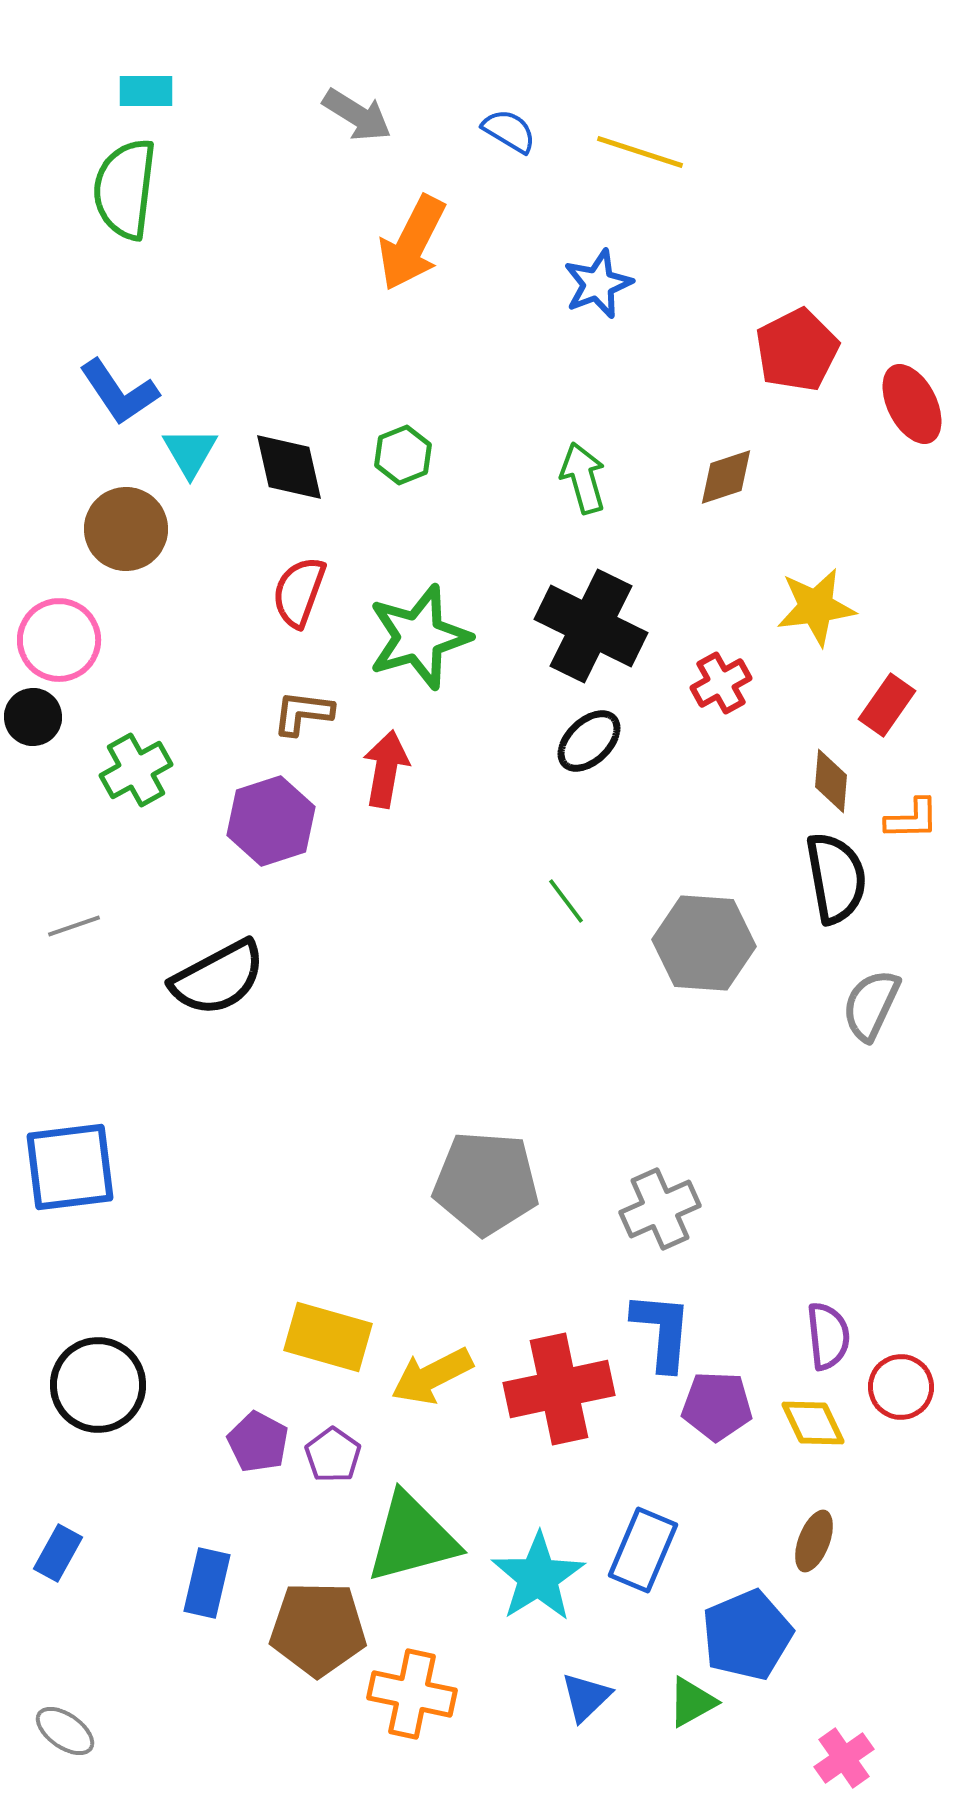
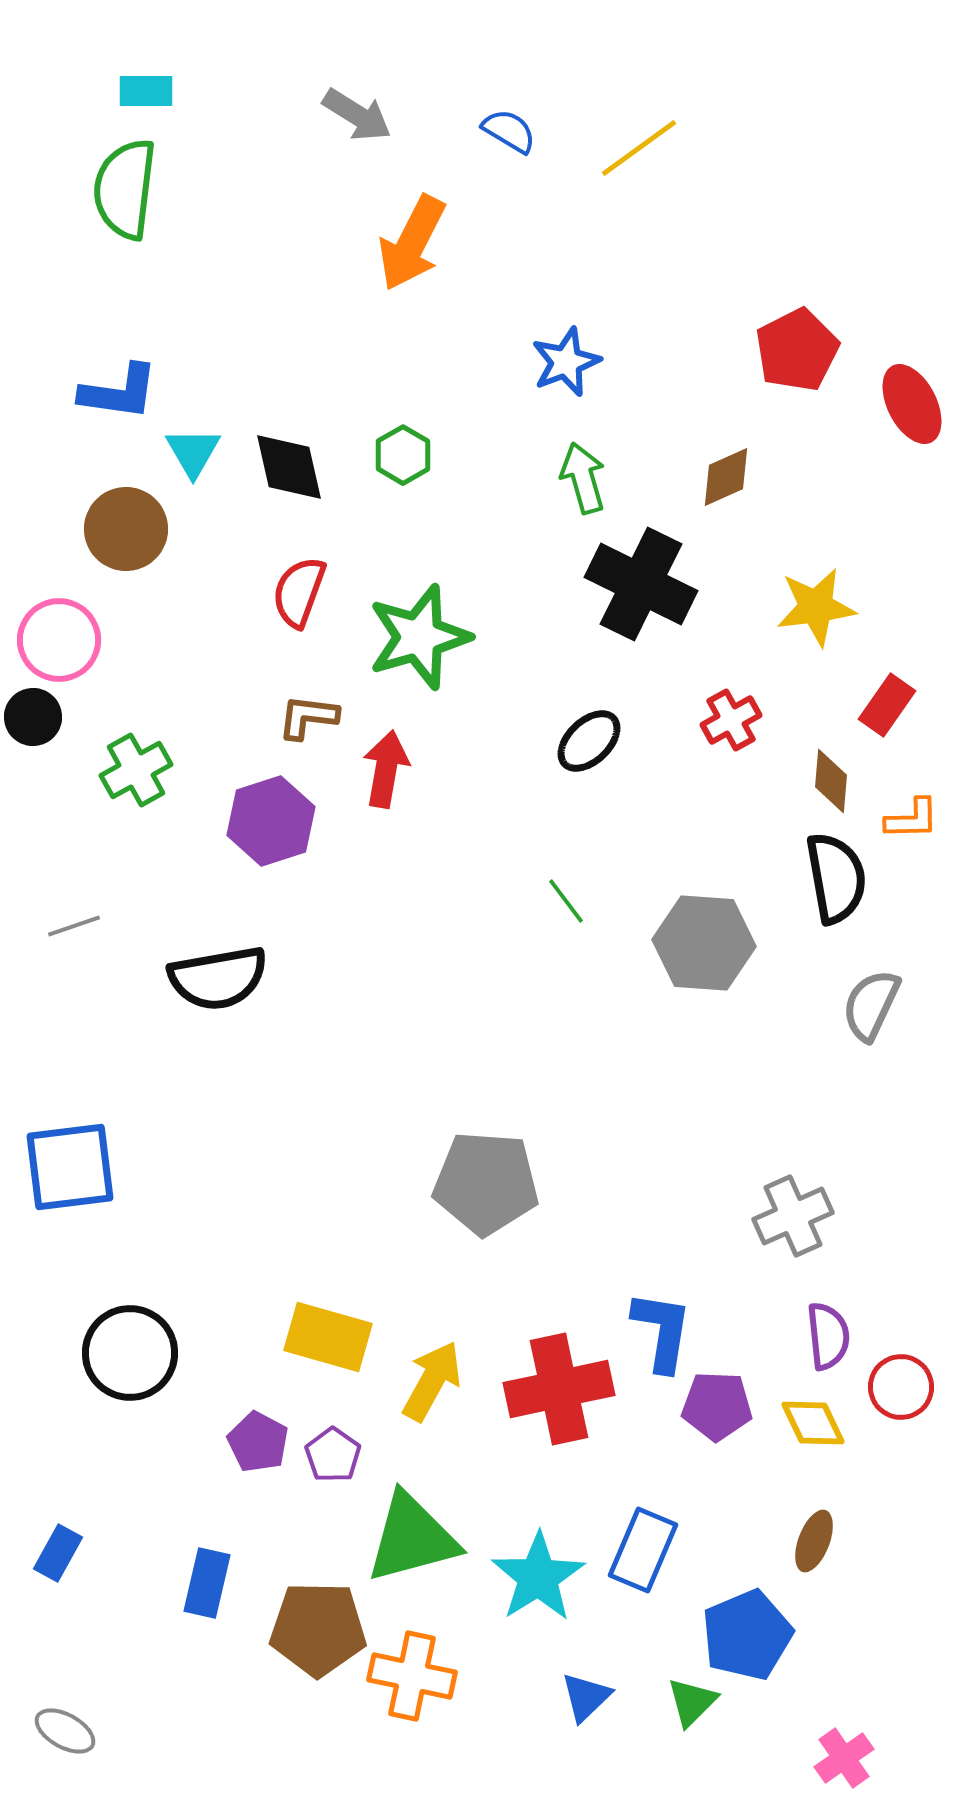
yellow line at (640, 152): moved 1 px left, 4 px up; rotated 54 degrees counterclockwise
blue star at (598, 284): moved 32 px left, 78 px down
blue L-shape at (119, 392): rotated 48 degrees counterclockwise
cyan triangle at (190, 452): moved 3 px right
green hexagon at (403, 455): rotated 8 degrees counterclockwise
brown diamond at (726, 477): rotated 6 degrees counterclockwise
black cross at (591, 626): moved 50 px right, 42 px up
red cross at (721, 683): moved 10 px right, 37 px down
brown L-shape at (303, 713): moved 5 px right, 4 px down
black semicircle at (218, 978): rotated 18 degrees clockwise
gray cross at (660, 1209): moved 133 px right, 7 px down
blue L-shape at (662, 1331): rotated 4 degrees clockwise
yellow arrow at (432, 1376): moved 5 px down; rotated 146 degrees clockwise
black circle at (98, 1385): moved 32 px right, 32 px up
orange cross at (412, 1694): moved 18 px up
green triangle at (692, 1702): rotated 16 degrees counterclockwise
gray ellipse at (65, 1731): rotated 6 degrees counterclockwise
